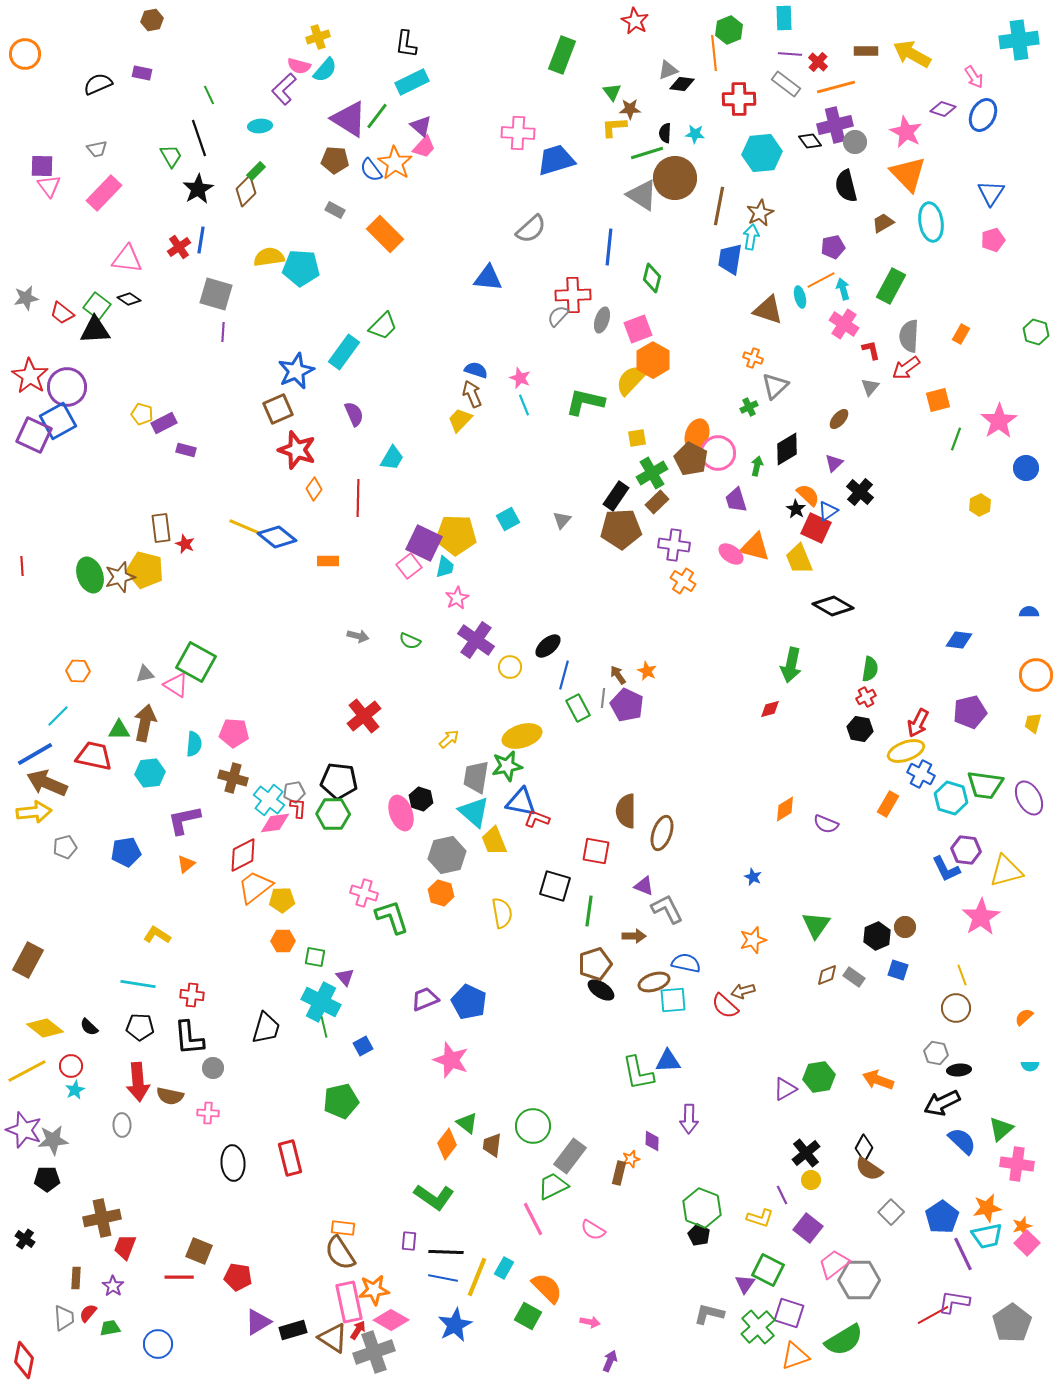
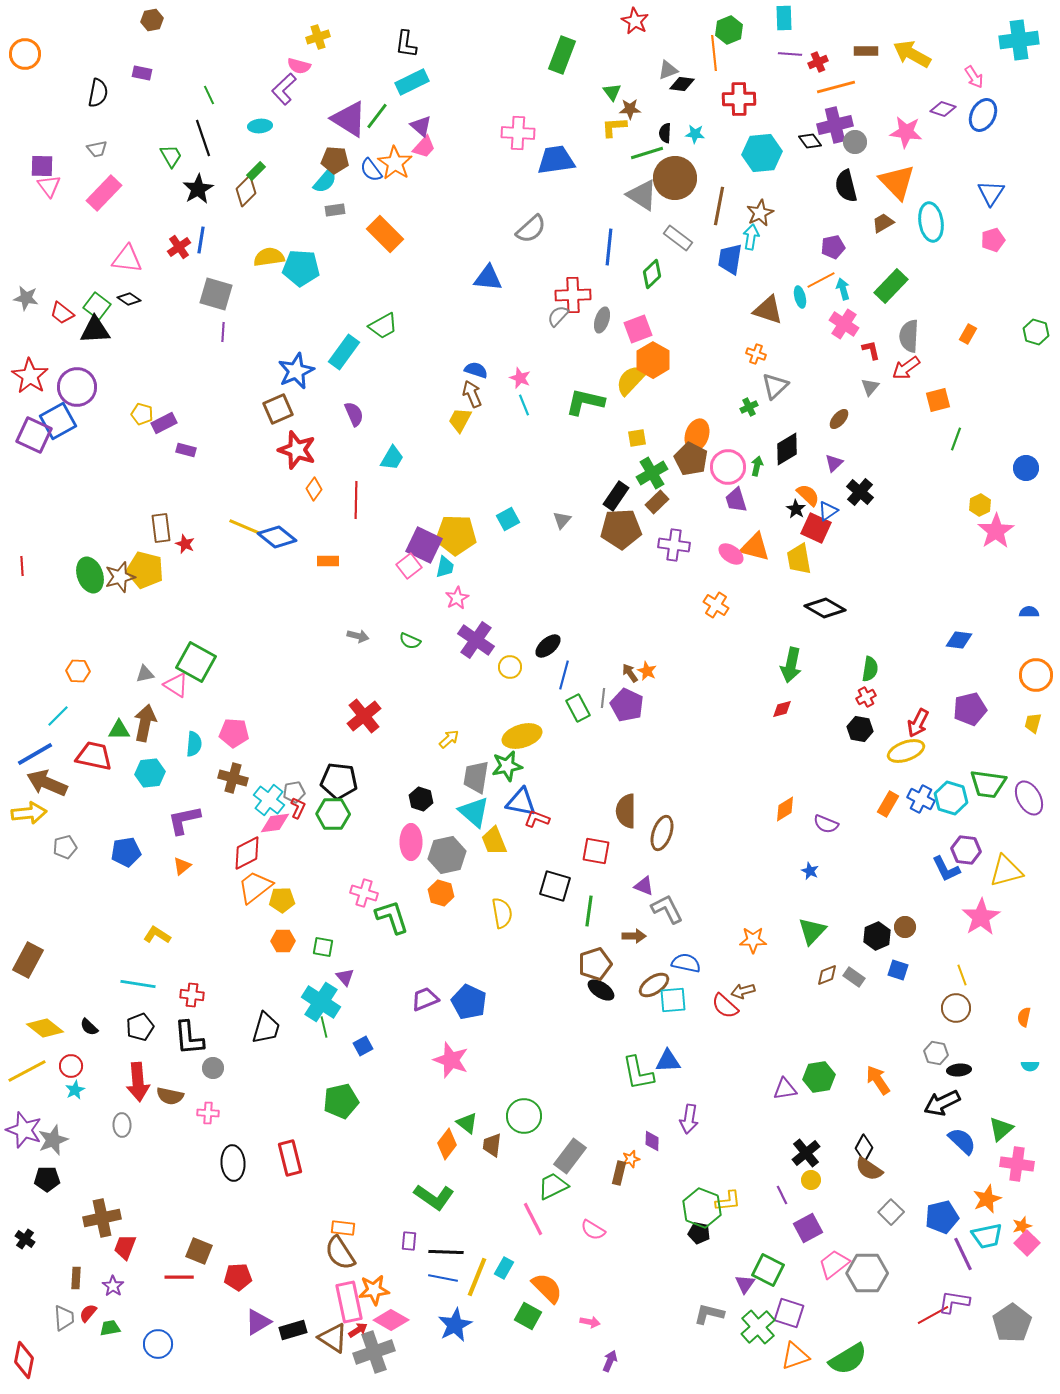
red cross at (818, 62): rotated 24 degrees clockwise
cyan semicircle at (325, 70): moved 111 px down
black semicircle at (98, 84): moved 9 px down; rotated 124 degrees clockwise
gray rectangle at (786, 84): moved 108 px left, 154 px down
pink star at (906, 132): rotated 20 degrees counterclockwise
black line at (199, 138): moved 4 px right
blue trapezoid at (556, 160): rotated 9 degrees clockwise
orange triangle at (908, 174): moved 11 px left, 8 px down
gray rectangle at (335, 210): rotated 36 degrees counterclockwise
green diamond at (652, 278): moved 4 px up; rotated 32 degrees clockwise
green rectangle at (891, 286): rotated 16 degrees clockwise
gray star at (26, 298): rotated 20 degrees clockwise
green trapezoid at (383, 326): rotated 16 degrees clockwise
orange rectangle at (961, 334): moved 7 px right
orange cross at (753, 358): moved 3 px right, 4 px up
purple circle at (67, 387): moved 10 px right
yellow trapezoid at (460, 420): rotated 16 degrees counterclockwise
pink star at (999, 421): moved 3 px left, 110 px down
pink circle at (718, 453): moved 10 px right, 14 px down
red line at (358, 498): moved 2 px left, 2 px down
purple square at (424, 543): moved 2 px down
yellow trapezoid at (799, 559): rotated 12 degrees clockwise
orange cross at (683, 581): moved 33 px right, 24 px down
black diamond at (833, 606): moved 8 px left, 2 px down
brown arrow at (618, 675): moved 12 px right, 2 px up
red diamond at (770, 709): moved 12 px right
purple pentagon at (970, 712): moved 3 px up
blue cross at (921, 774): moved 25 px down
green trapezoid at (985, 785): moved 3 px right, 1 px up
red L-shape at (298, 808): rotated 20 degrees clockwise
yellow arrow at (34, 812): moved 5 px left, 1 px down
pink ellipse at (401, 813): moved 10 px right, 29 px down; rotated 20 degrees clockwise
red diamond at (243, 855): moved 4 px right, 2 px up
orange triangle at (186, 864): moved 4 px left, 2 px down
blue star at (753, 877): moved 57 px right, 6 px up
green triangle at (816, 925): moved 4 px left, 6 px down; rotated 8 degrees clockwise
orange star at (753, 940): rotated 16 degrees clockwise
green square at (315, 957): moved 8 px right, 10 px up
brown ellipse at (654, 982): moved 3 px down; rotated 16 degrees counterclockwise
cyan cross at (321, 1002): rotated 6 degrees clockwise
orange semicircle at (1024, 1017): rotated 36 degrees counterclockwise
black pentagon at (140, 1027): rotated 24 degrees counterclockwise
orange arrow at (878, 1080): rotated 36 degrees clockwise
purple triangle at (785, 1089): rotated 20 degrees clockwise
purple arrow at (689, 1119): rotated 8 degrees clockwise
green circle at (533, 1126): moved 9 px left, 10 px up
gray star at (53, 1140): rotated 16 degrees counterclockwise
orange star at (987, 1208): moved 9 px up; rotated 12 degrees counterclockwise
blue pentagon at (942, 1217): rotated 20 degrees clockwise
yellow L-shape at (760, 1218): moved 32 px left, 17 px up; rotated 24 degrees counterclockwise
purple square at (808, 1228): rotated 24 degrees clockwise
black pentagon at (699, 1235): moved 2 px up; rotated 15 degrees counterclockwise
red pentagon at (238, 1277): rotated 12 degrees counterclockwise
gray hexagon at (859, 1280): moved 8 px right, 7 px up
red arrow at (358, 1330): rotated 24 degrees clockwise
green semicircle at (844, 1340): moved 4 px right, 19 px down
